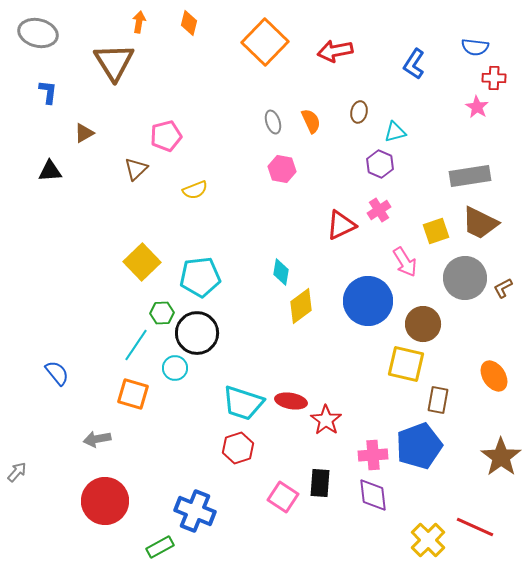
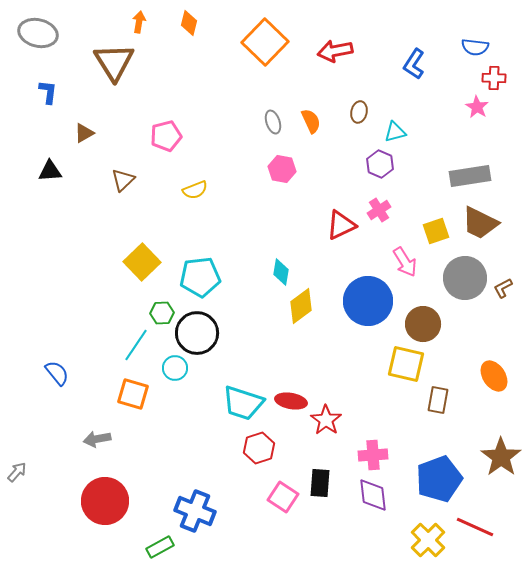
brown triangle at (136, 169): moved 13 px left, 11 px down
blue pentagon at (419, 446): moved 20 px right, 33 px down
red hexagon at (238, 448): moved 21 px right
